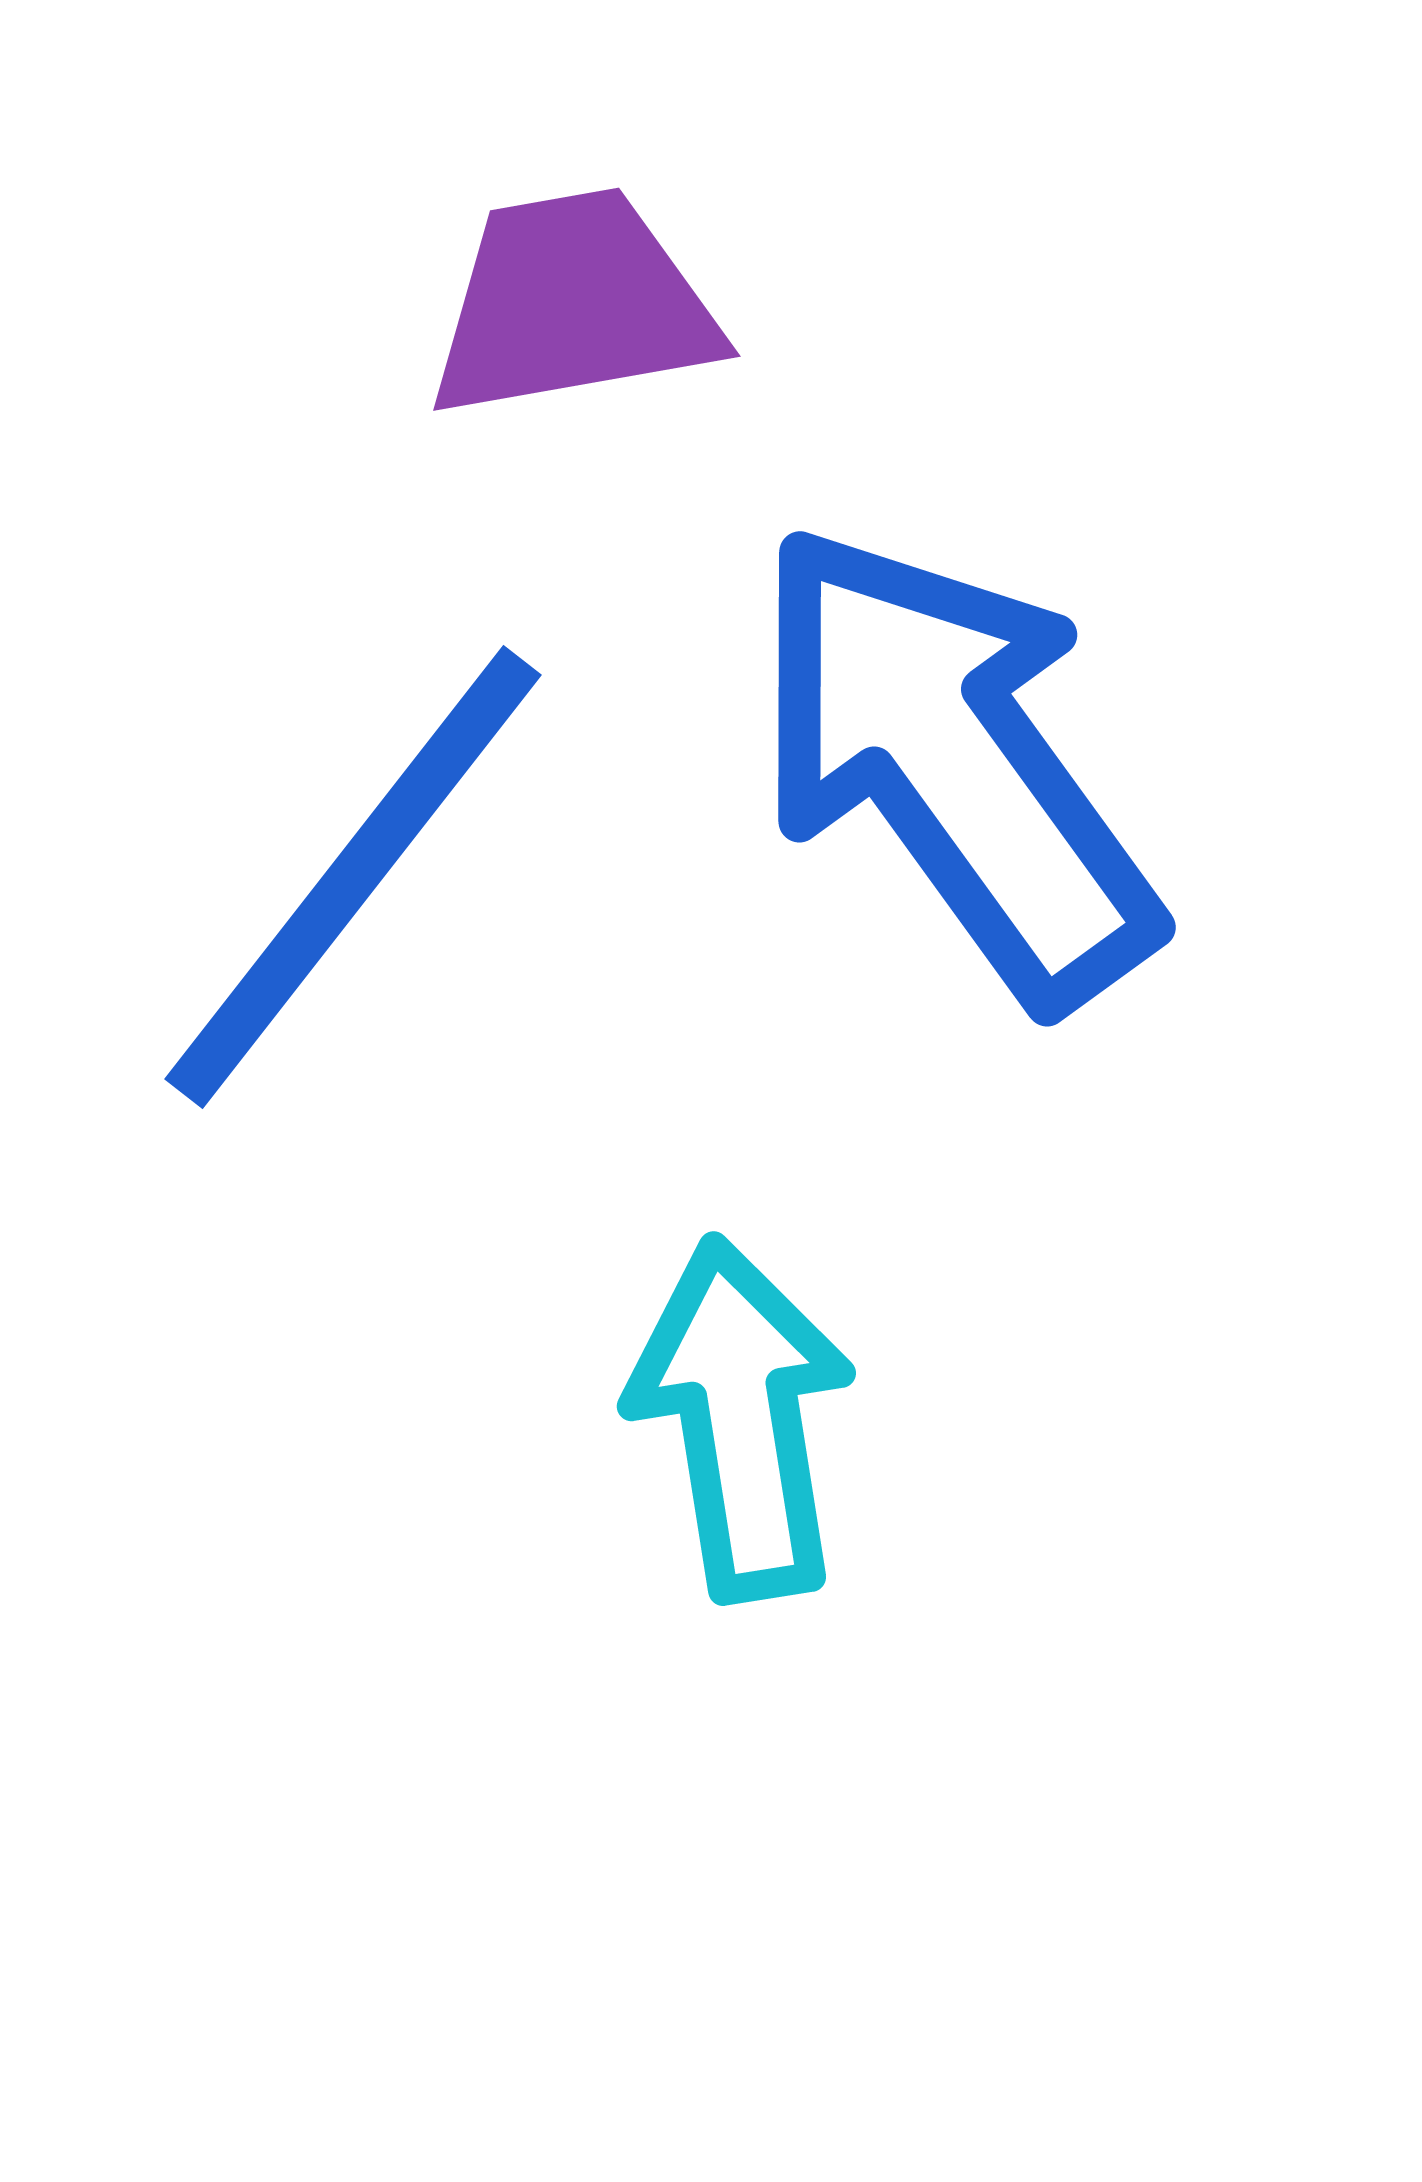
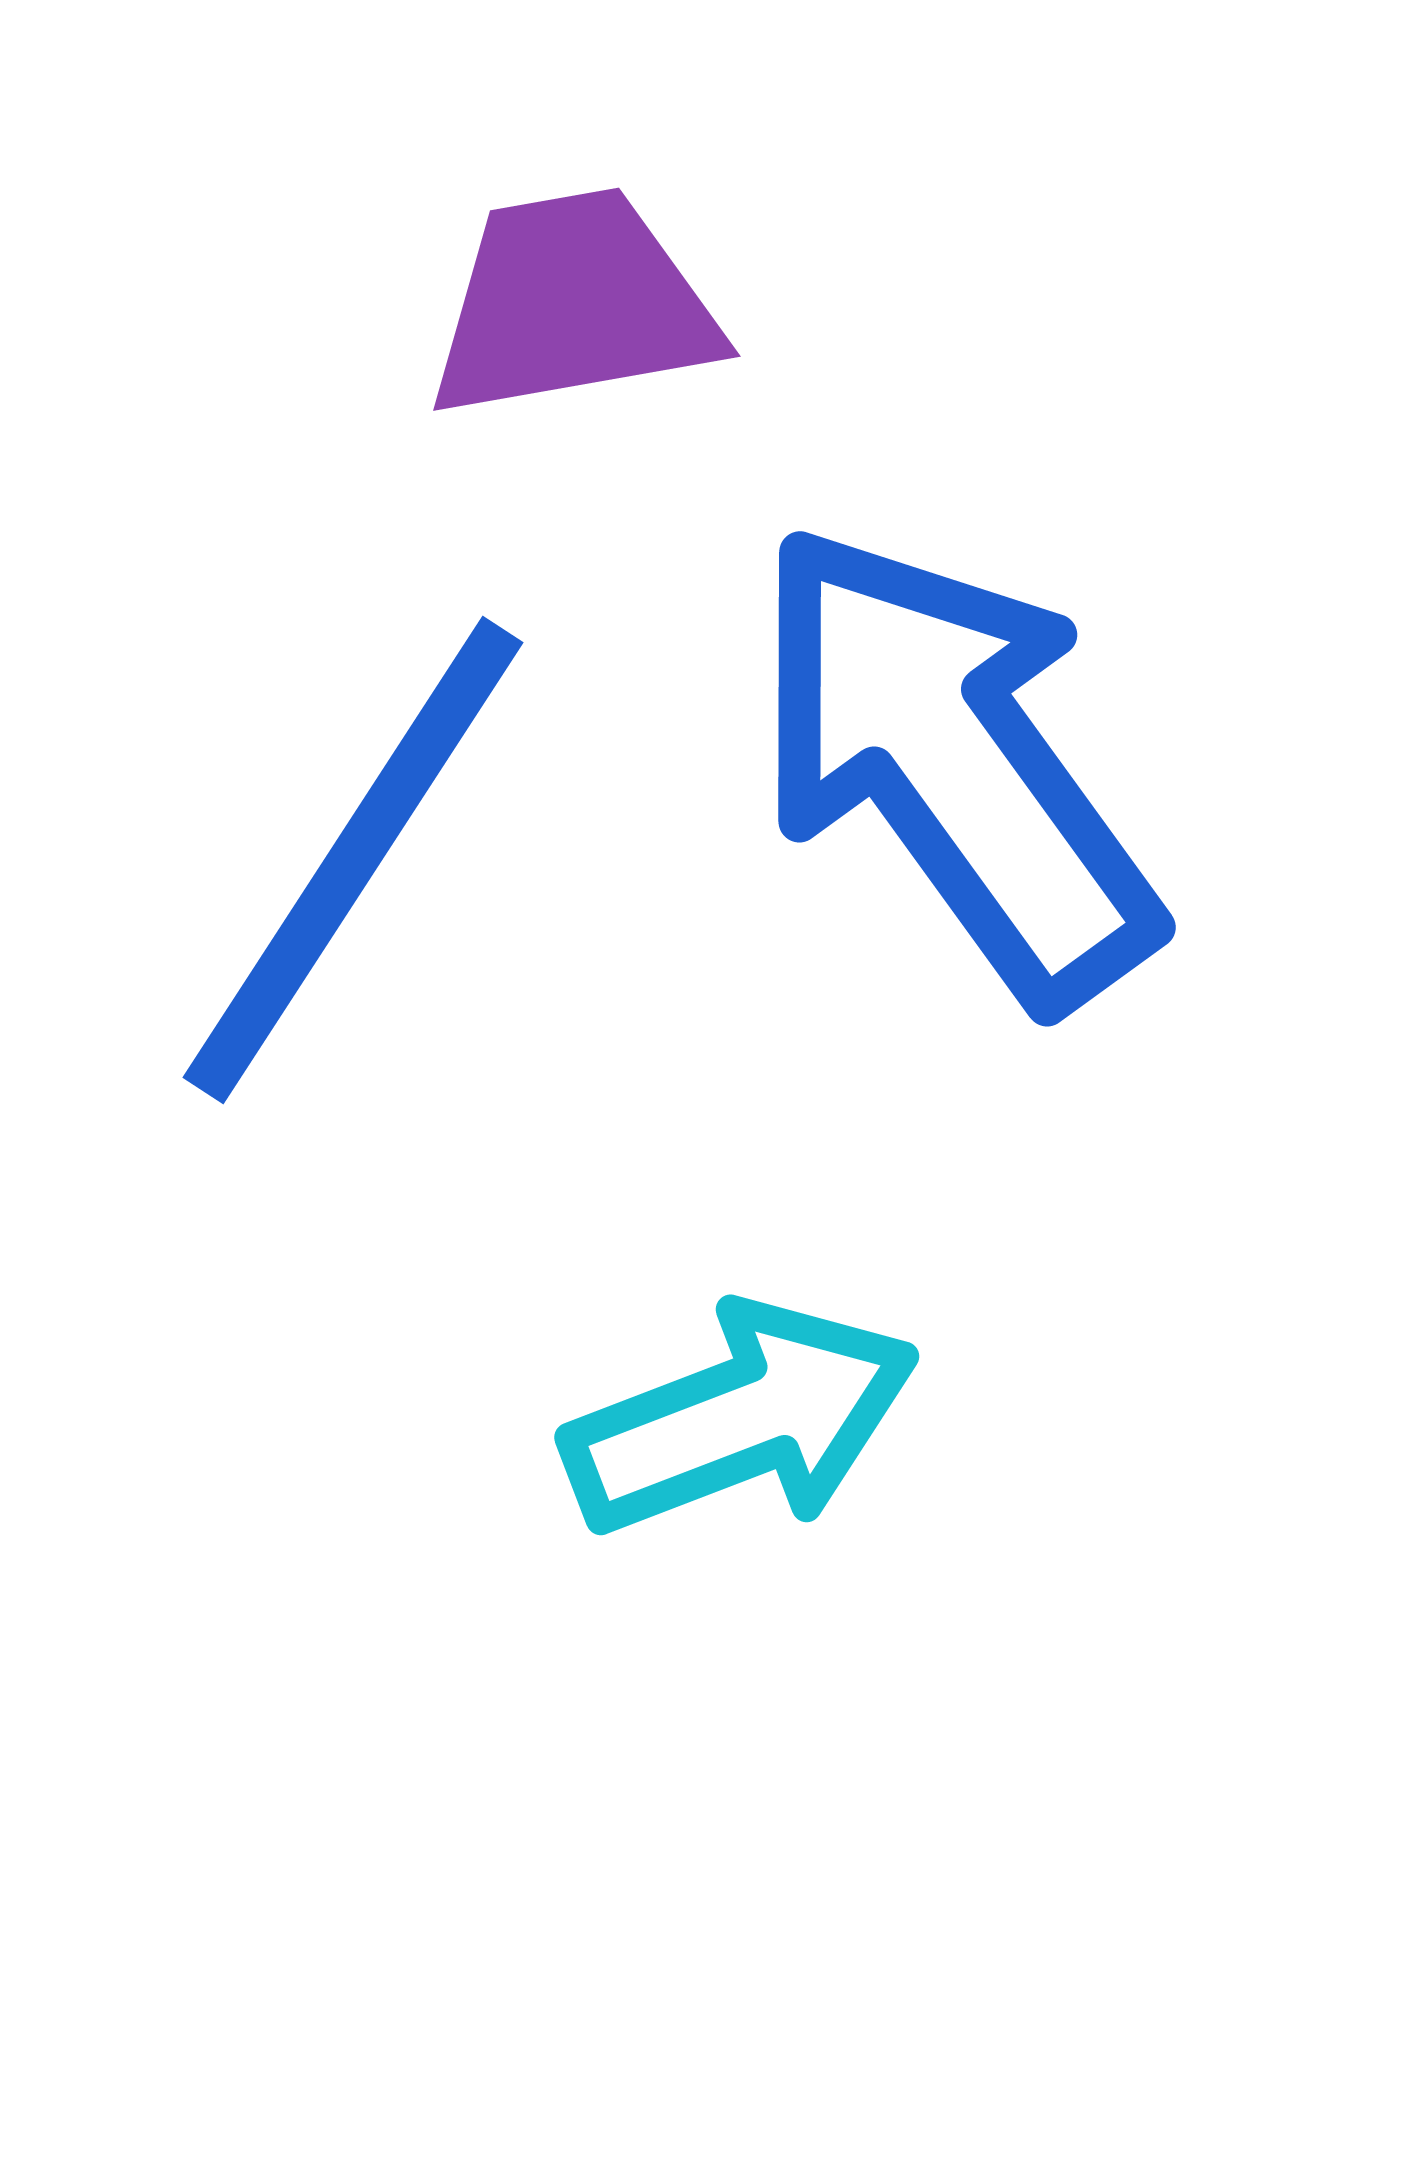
blue line: moved 17 px up; rotated 5 degrees counterclockwise
cyan arrow: rotated 78 degrees clockwise
